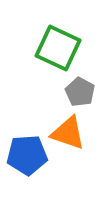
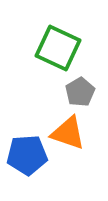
gray pentagon: rotated 12 degrees clockwise
